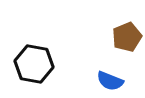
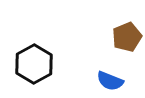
black hexagon: rotated 21 degrees clockwise
